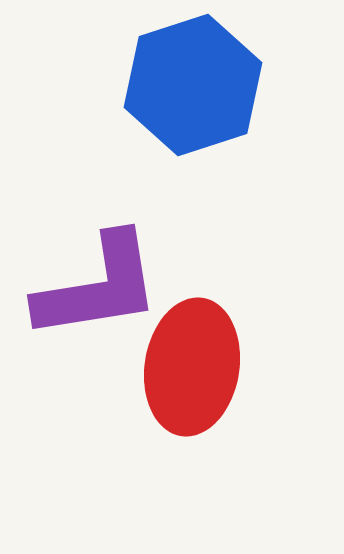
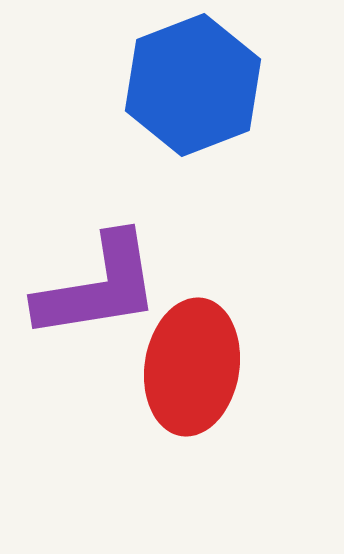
blue hexagon: rotated 3 degrees counterclockwise
